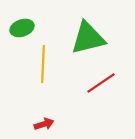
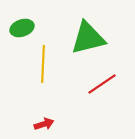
red line: moved 1 px right, 1 px down
